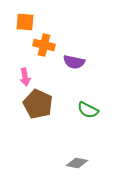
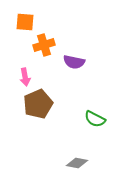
orange cross: rotated 30 degrees counterclockwise
brown pentagon: rotated 24 degrees clockwise
green semicircle: moved 7 px right, 9 px down
